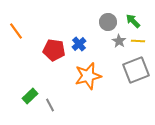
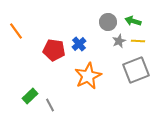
green arrow: rotated 28 degrees counterclockwise
gray star: rotated 16 degrees clockwise
orange star: rotated 12 degrees counterclockwise
